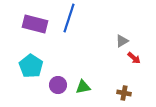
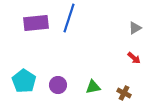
purple rectangle: moved 1 px right, 1 px up; rotated 20 degrees counterclockwise
gray triangle: moved 13 px right, 13 px up
cyan pentagon: moved 7 px left, 15 px down
green triangle: moved 10 px right
brown cross: rotated 16 degrees clockwise
